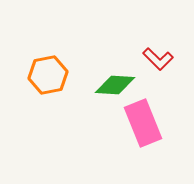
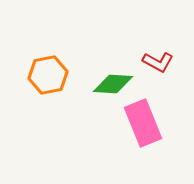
red L-shape: moved 3 px down; rotated 16 degrees counterclockwise
green diamond: moved 2 px left, 1 px up
